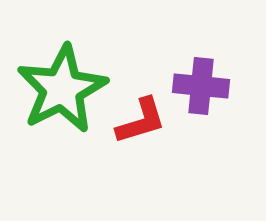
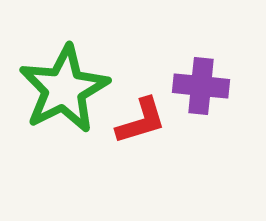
green star: moved 2 px right
